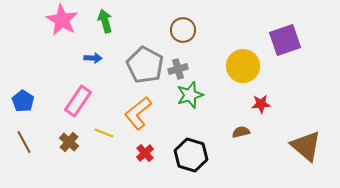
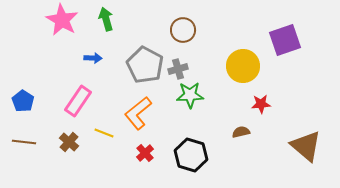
green arrow: moved 1 px right, 2 px up
green star: rotated 16 degrees clockwise
brown line: rotated 55 degrees counterclockwise
